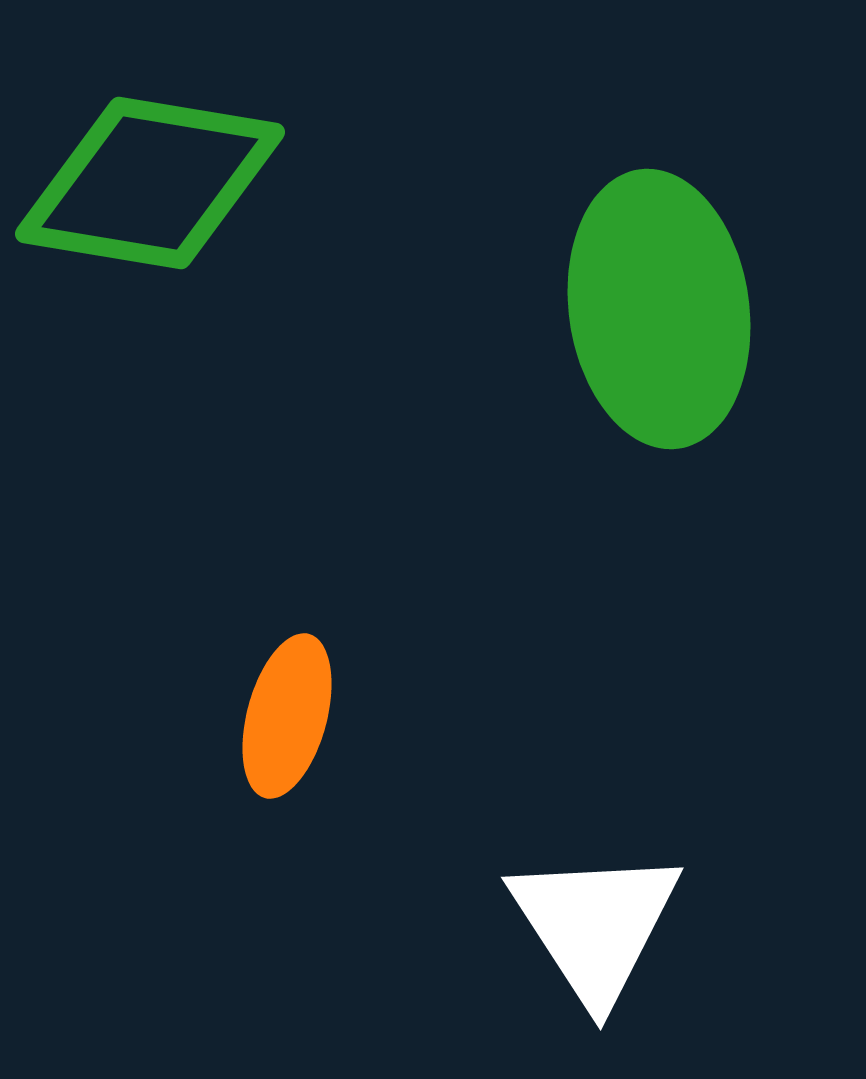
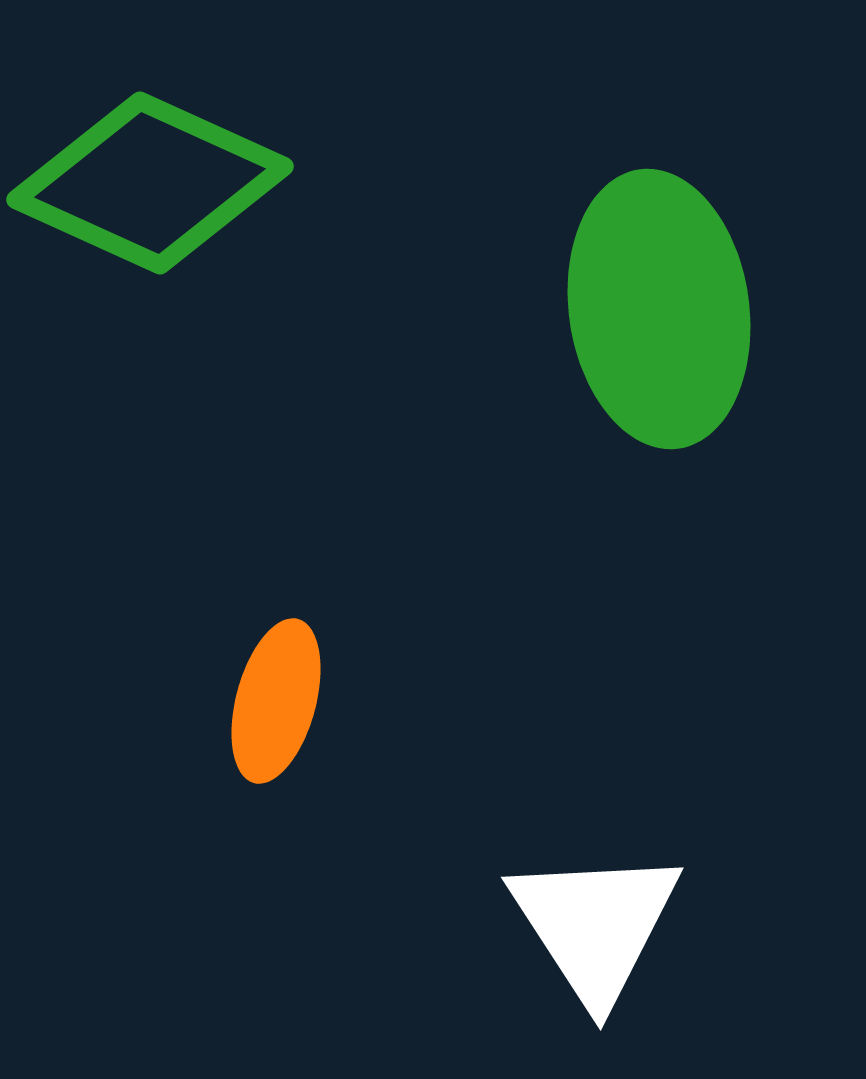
green diamond: rotated 15 degrees clockwise
orange ellipse: moved 11 px left, 15 px up
